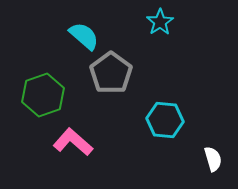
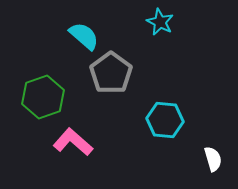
cyan star: rotated 12 degrees counterclockwise
green hexagon: moved 2 px down
